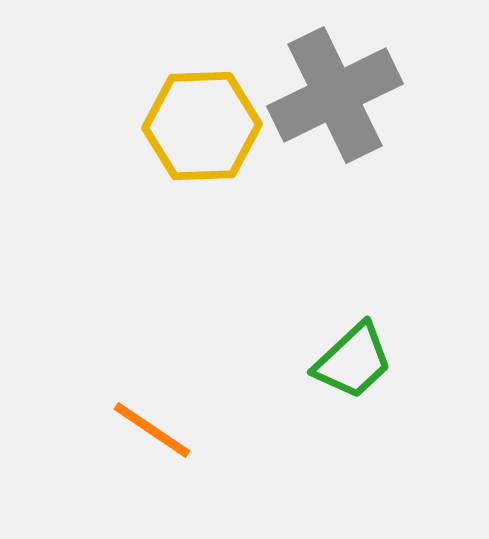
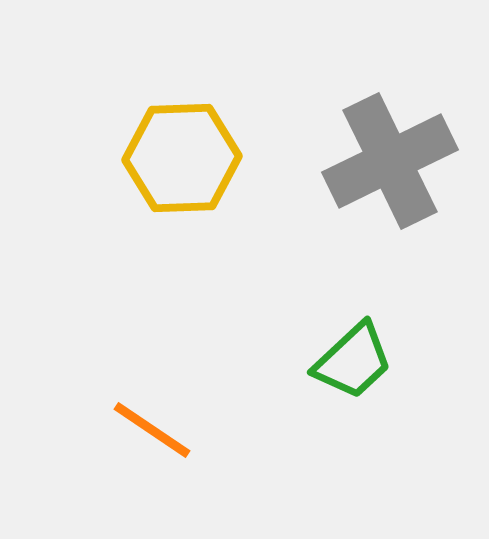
gray cross: moved 55 px right, 66 px down
yellow hexagon: moved 20 px left, 32 px down
